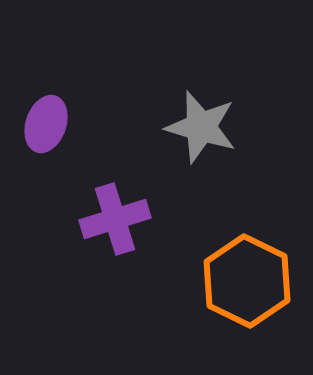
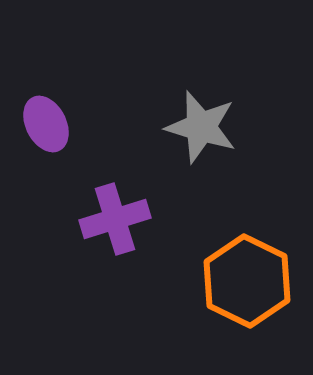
purple ellipse: rotated 46 degrees counterclockwise
